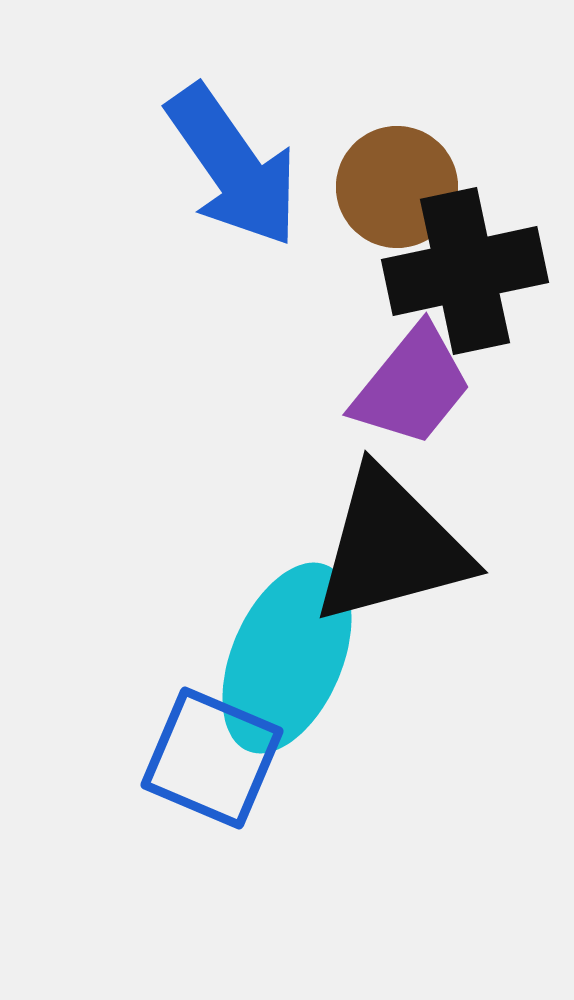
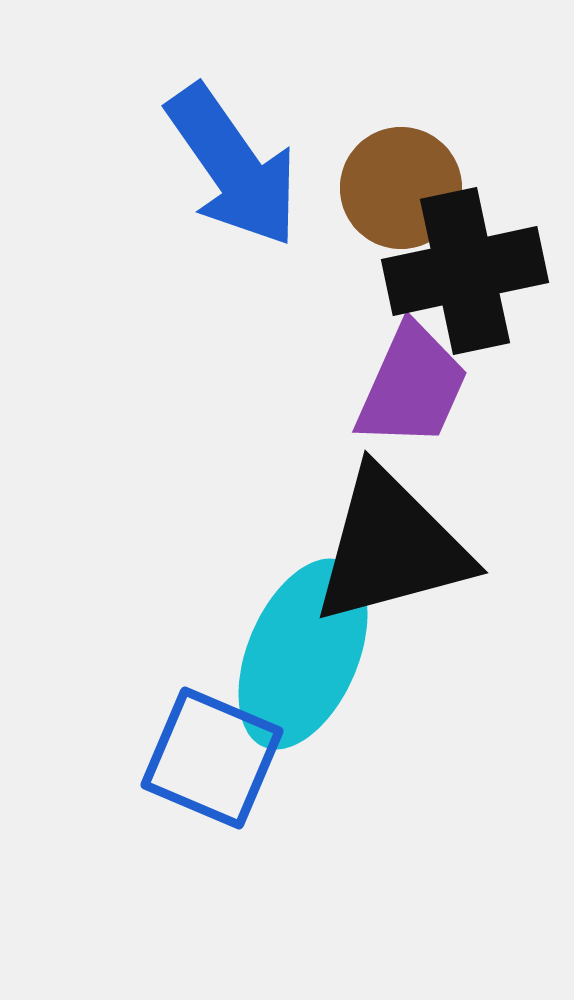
brown circle: moved 4 px right, 1 px down
purple trapezoid: rotated 15 degrees counterclockwise
cyan ellipse: moved 16 px right, 4 px up
